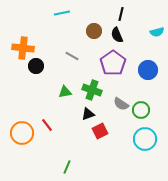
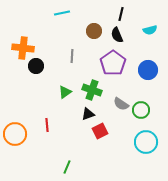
cyan semicircle: moved 7 px left, 2 px up
gray line: rotated 64 degrees clockwise
green triangle: rotated 24 degrees counterclockwise
red line: rotated 32 degrees clockwise
orange circle: moved 7 px left, 1 px down
cyan circle: moved 1 px right, 3 px down
